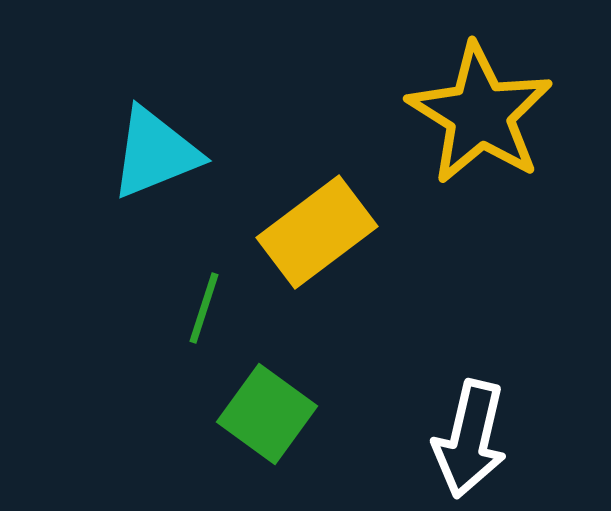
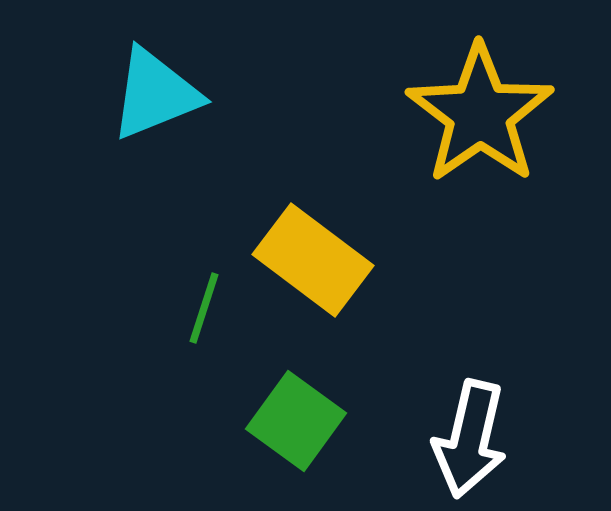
yellow star: rotated 5 degrees clockwise
cyan triangle: moved 59 px up
yellow rectangle: moved 4 px left, 28 px down; rotated 74 degrees clockwise
green square: moved 29 px right, 7 px down
